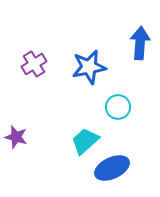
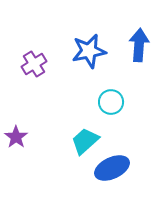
blue arrow: moved 1 px left, 2 px down
blue star: moved 16 px up
cyan circle: moved 7 px left, 5 px up
purple star: rotated 20 degrees clockwise
